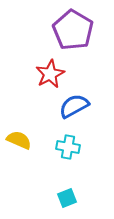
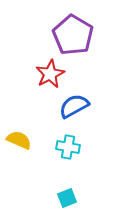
purple pentagon: moved 5 px down
